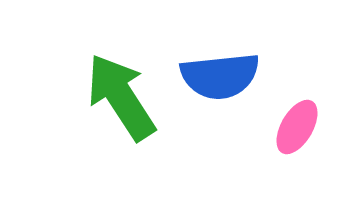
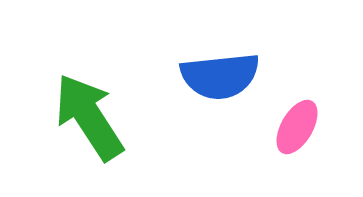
green arrow: moved 32 px left, 20 px down
